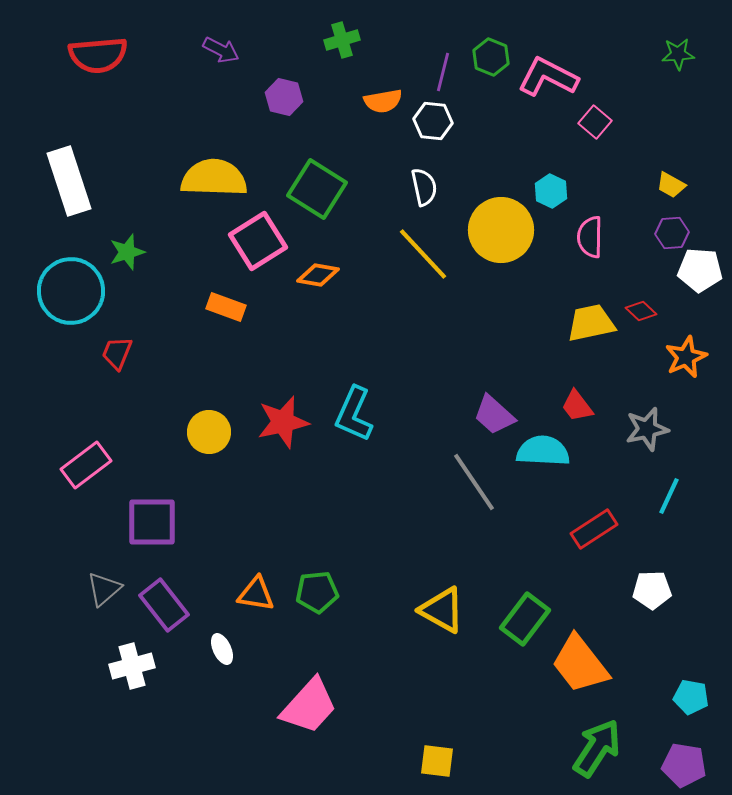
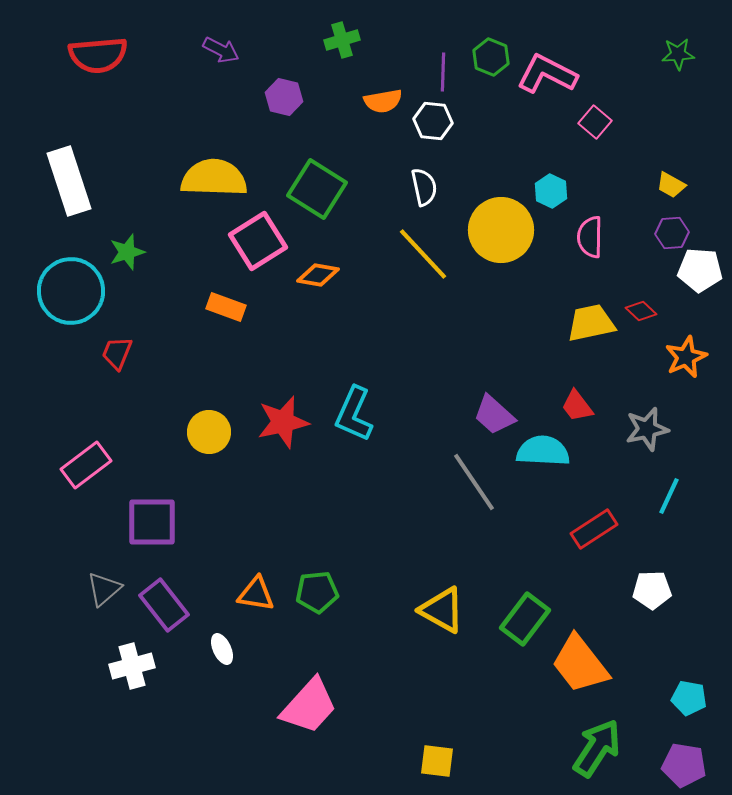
purple line at (443, 72): rotated 12 degrees counterclockwise
pink L-shape at (548, 77): moved 1 px left, 3 px up
cyan pentagon at (691, 697): moved 2 px left, 1 px down
